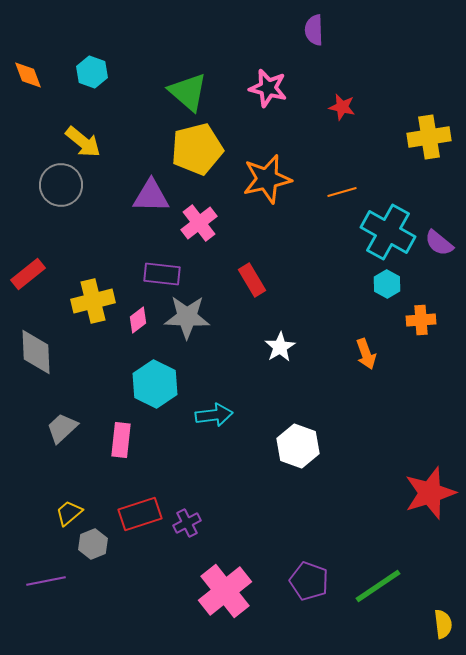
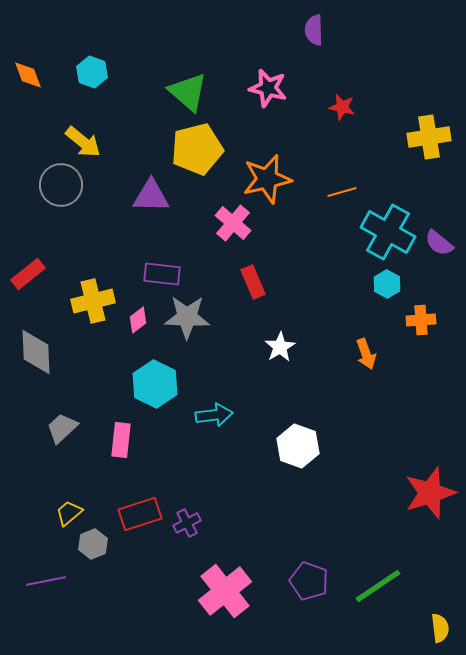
pink cross at (199, 223): moved 34 px right; rotated 12 degrees counterclockwise
red rectangle at (252, 280): moved 1 px right, 2 px down; rotated 8 degrees clockwise
yellow semicircle at (443, 624): moved 3 px left, 4 px down
